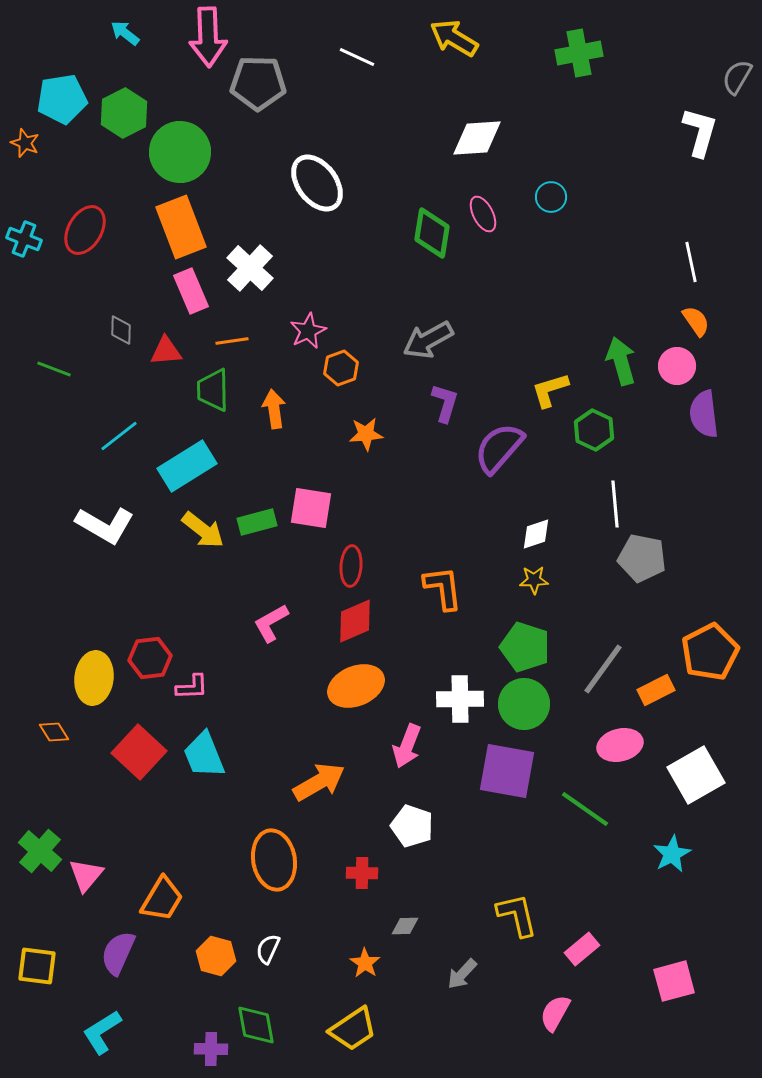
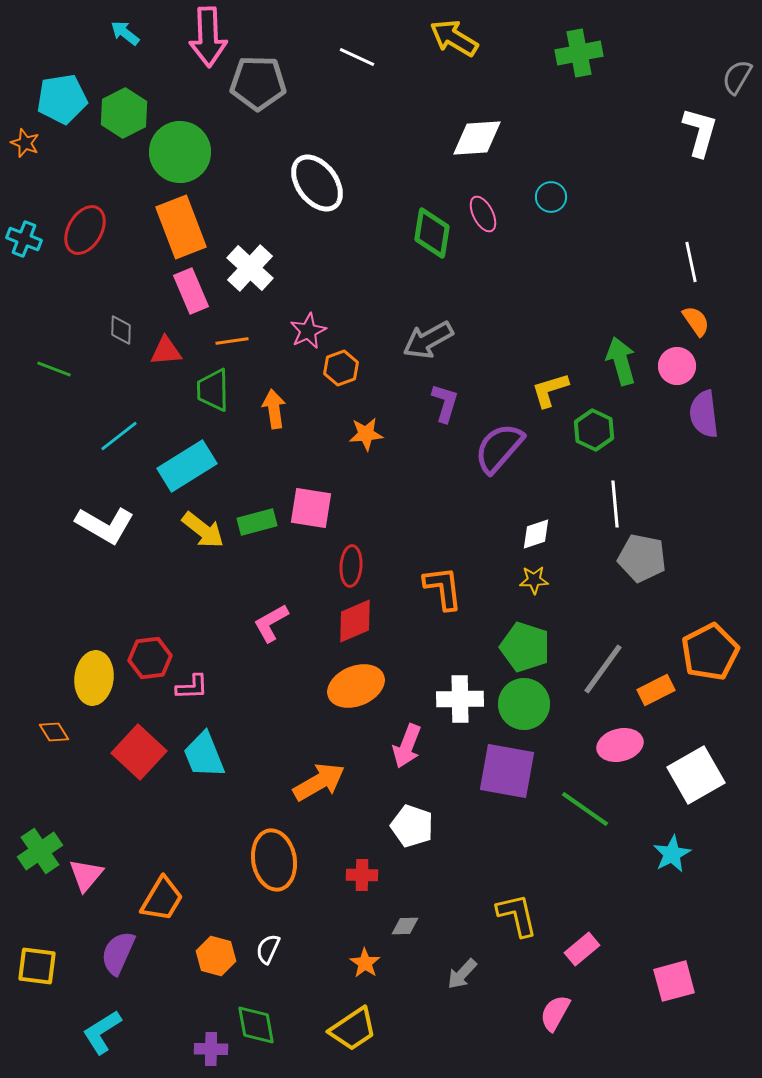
green cross at (40, 851): rotated 15 degrees clockwise
red cross at (362, 873): moved 2 px down
